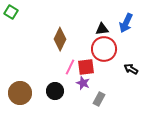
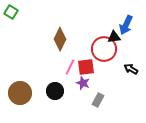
blue arrow: moved 2 px down
black triangle: moved 12 px right, 8 px down
gray rectangle: moved 1 px left, 1 px down
